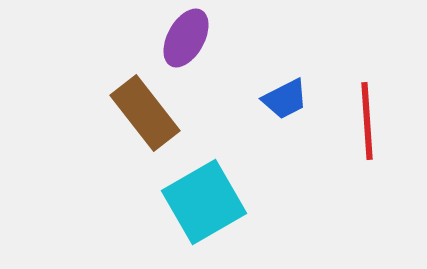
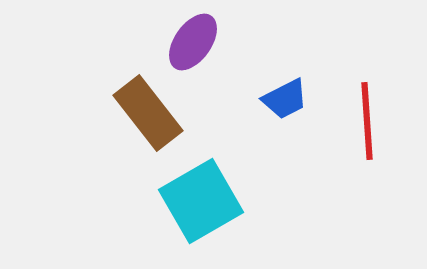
purple ellipse: moved 7 px right, 4 px down; rotated 6 degrees clockwise
brown rectangle: moved 3 px right
cyan square: moved 3 px left, 1 px up
